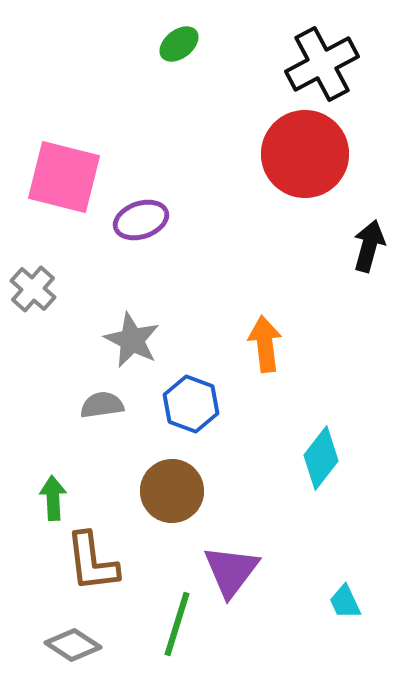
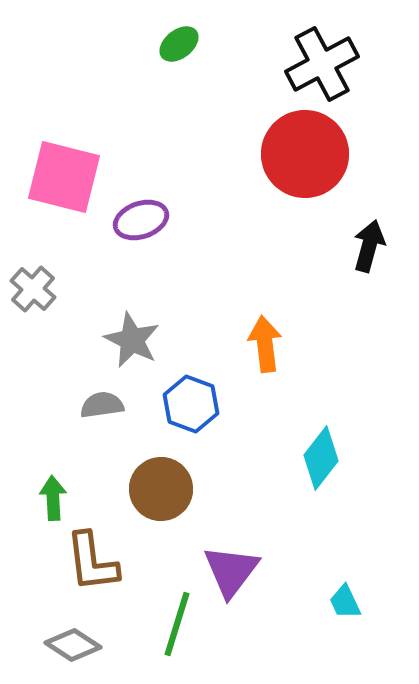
brown circle: moved 11 px left, 2 px up
